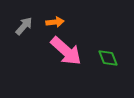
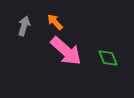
orange arrow: rotated 126 degrees counterclockwise
gray arrow: rotated 24 degrees counterclockwise
